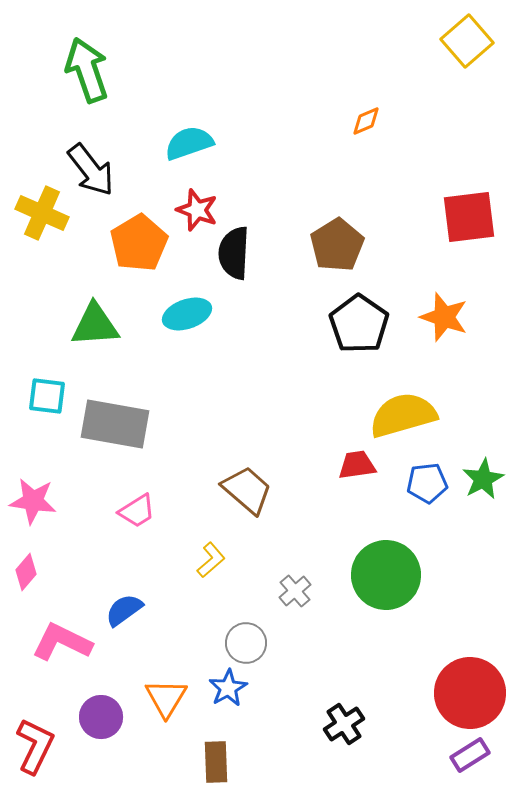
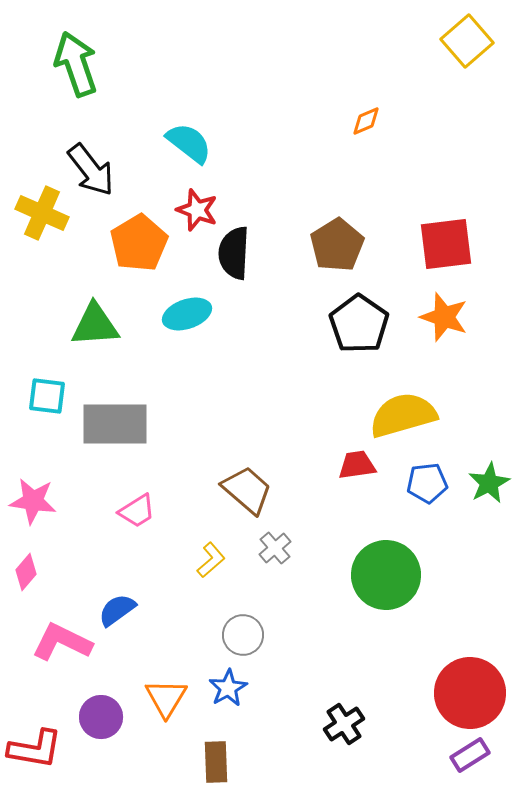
green arrow: moved 11 px left, 6 px up
cyan semicircle: rotated 57 degrees clockwise
red square: moved 23 px left, 27 px down
gray rectangle: rotated 10 degrees counterclockwise
green star: moved 6 px right, 4 px down
gray cross: moved 20 px left, 43 px up
blue semicircle: moved 7 px left
gray circle: moved 3 px left, 8 px up
red L-shape: moved 3 px down; rotated 74 degrees clockwise
